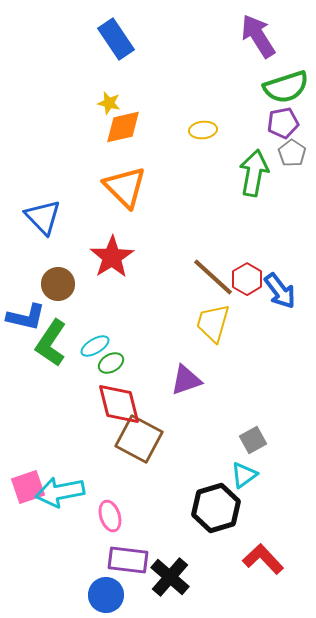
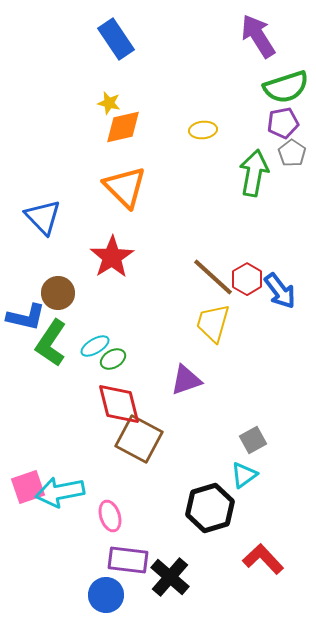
brown circle: moved 9 px down
green ellipse: moved 2 px right, 4 px up
black hexagon: moved 6 px left
